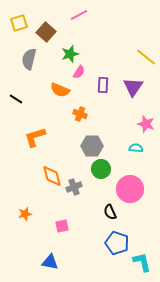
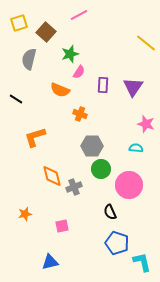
yellow line: moved 14 px up
pink circle: moved 1 px left, 4 px up
blue triangle: rotated 24 degrees counterclockwise
